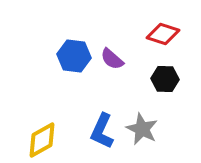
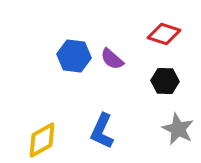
red diamond: moved 1 px right
black hexagon: moved 2 px down
gray star: moved 36 px right
